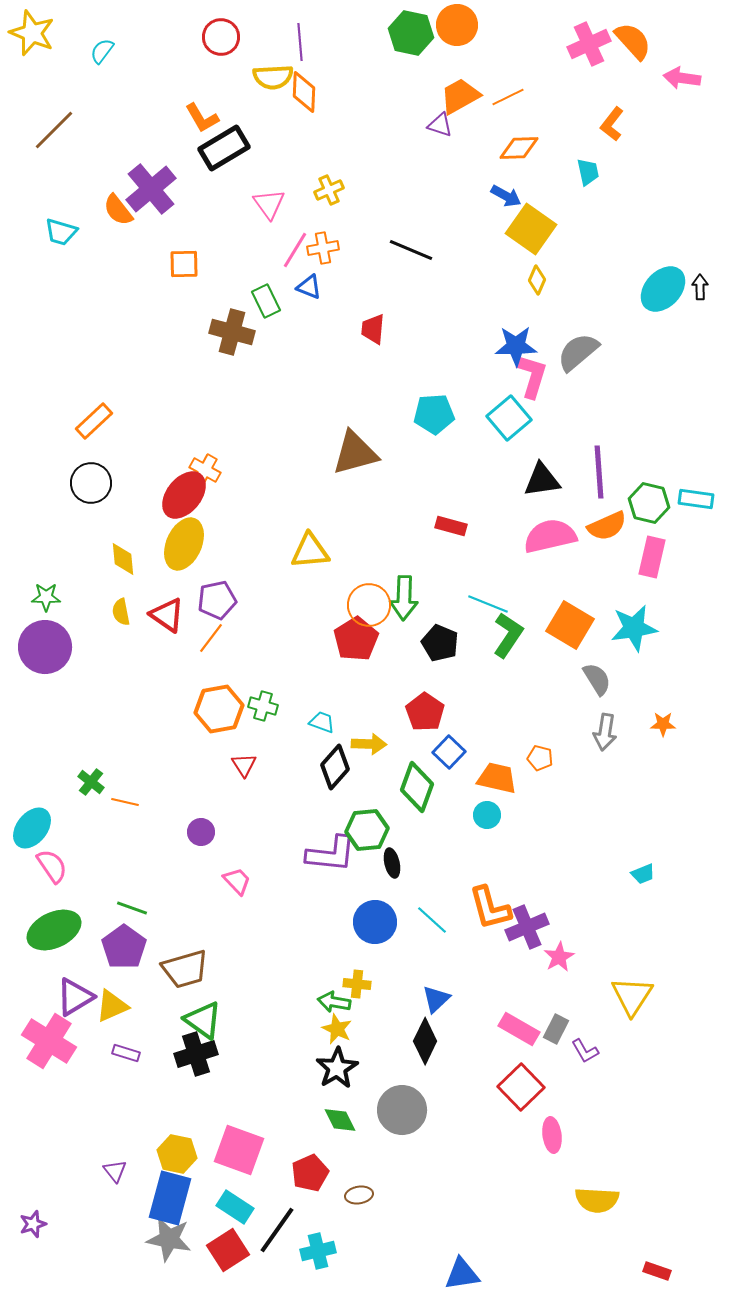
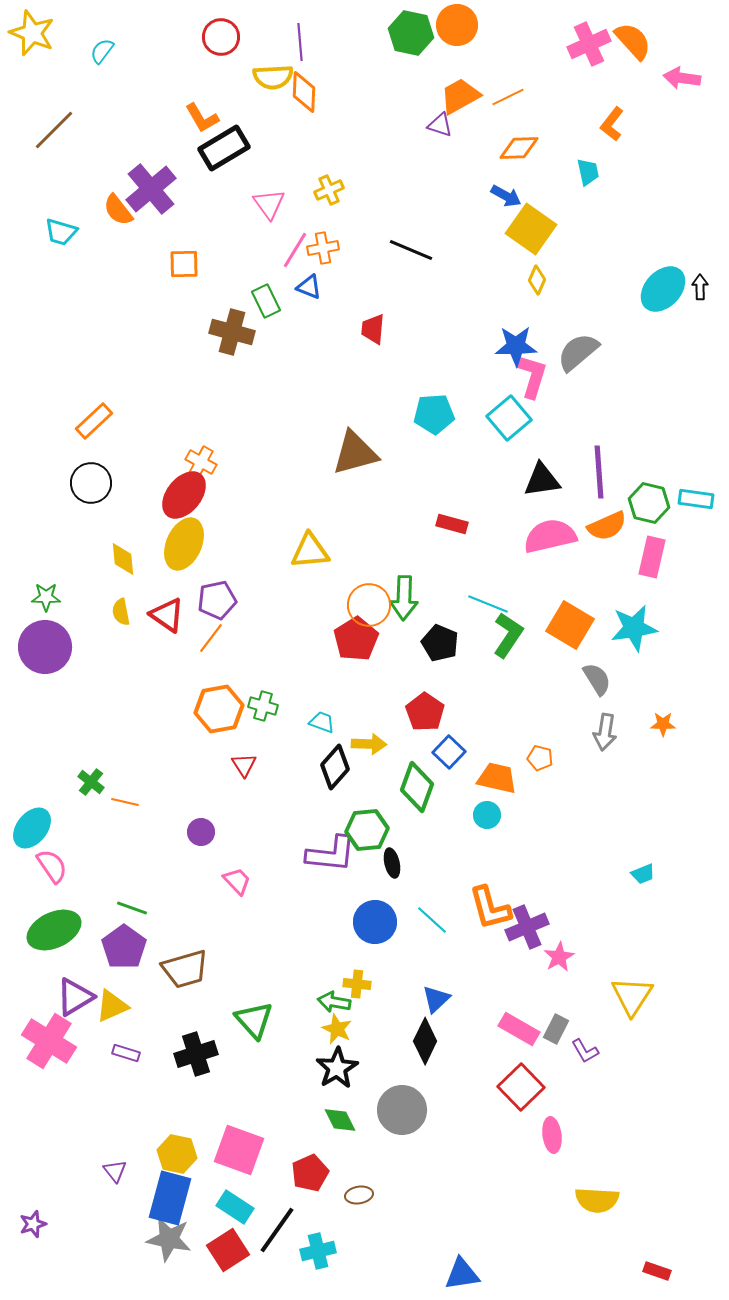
orange cross at (205, 470): moved 4 px left, 8 px up
red rectangle at (451, 526): moved 1 px right, 2 px up
green triangle at (203, 1020): moved 51 px right; rotated 12 degrees clockwise
